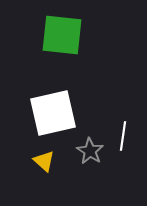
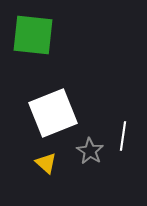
green square: moved 29 px left
white square: rotated 9 degrees counterclockwise
yellow triangle: moved 2 px right, 2 px down
